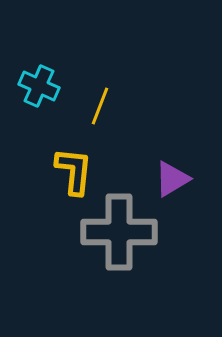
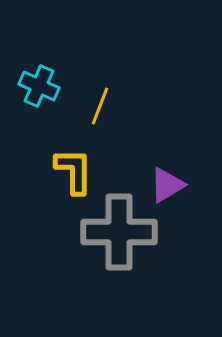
yellow L-shape: rotated 6 degrees counterclockwise
purple triangle: moved 5 px left, 6 px down
